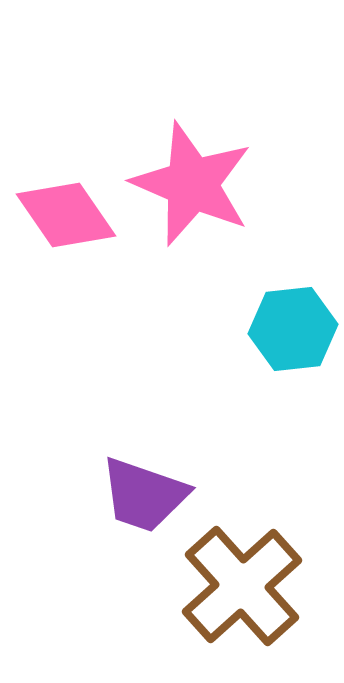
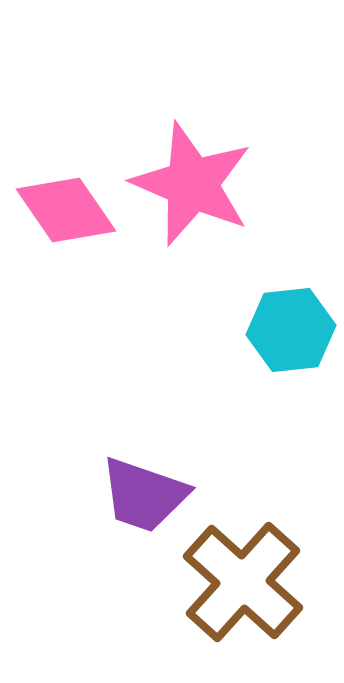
pink diamond: moved 5 px up
cyan hexagon: moved 2 px left, 1 px down
brown cross: moved 1 px right, 4 px up; rotated 6 degrees counterclockwise
